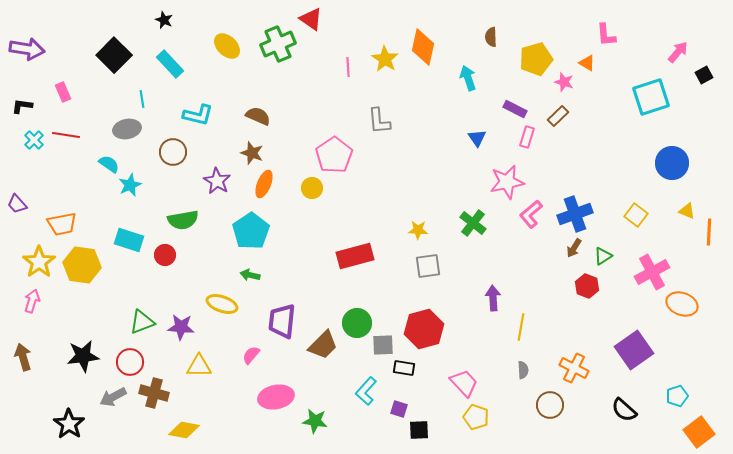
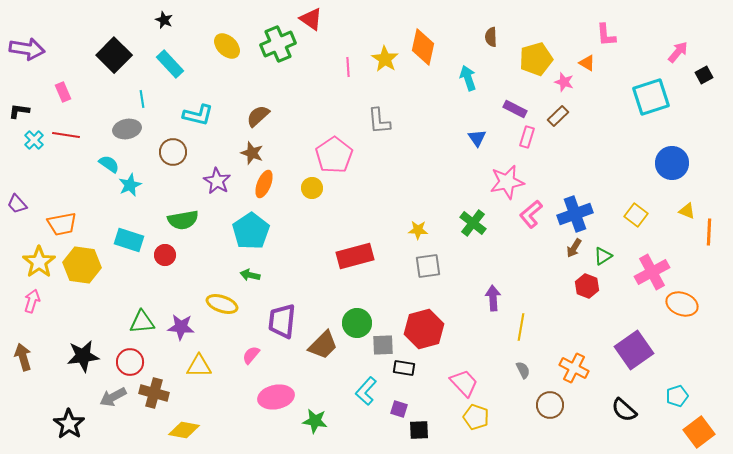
black L-shape at (22, 106): moved 3 px left, 5 px down
brown semicircle at (258, 116): rotated 65 degrees counterclockwise
green triangle at (142, 322): rotated 16 degrees clockwise
gray semicircle at (523, 370): rotated 24 degrees counterclockwise
